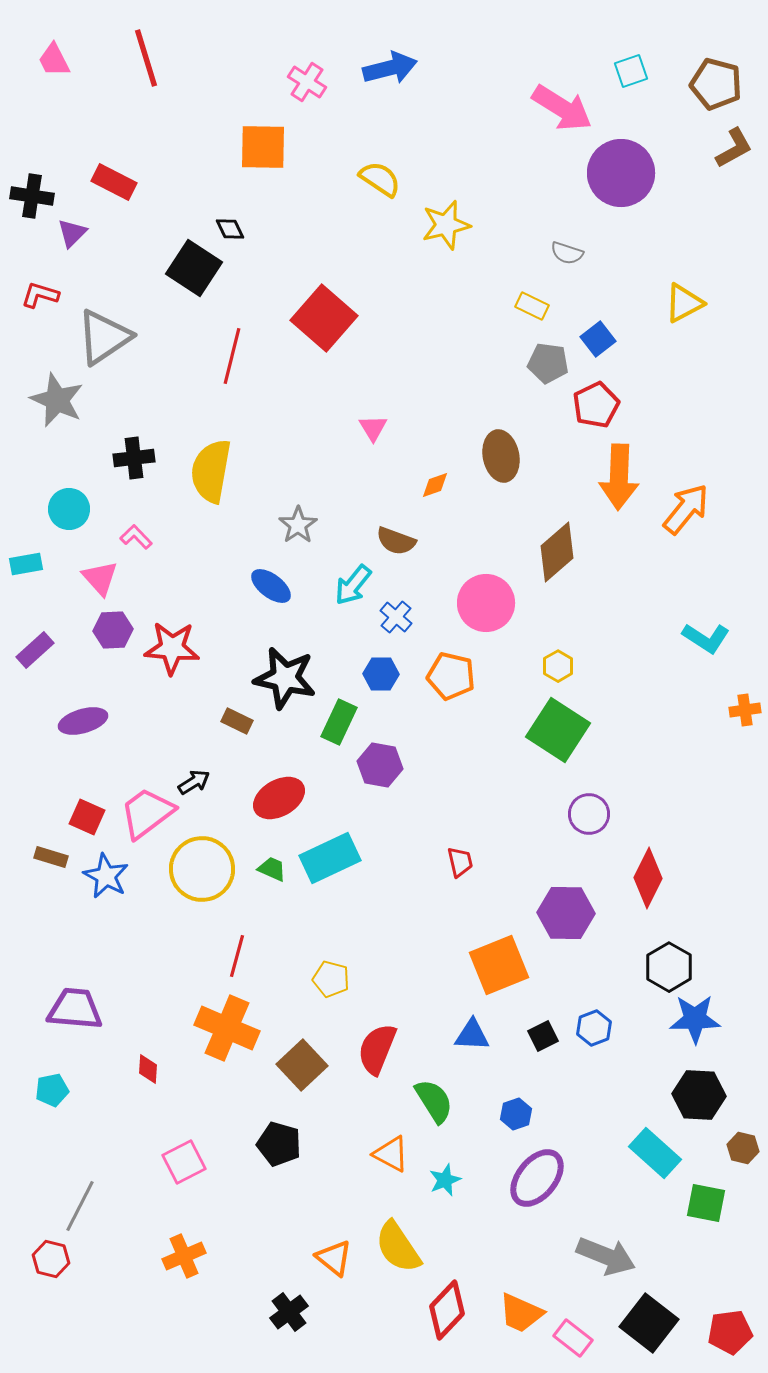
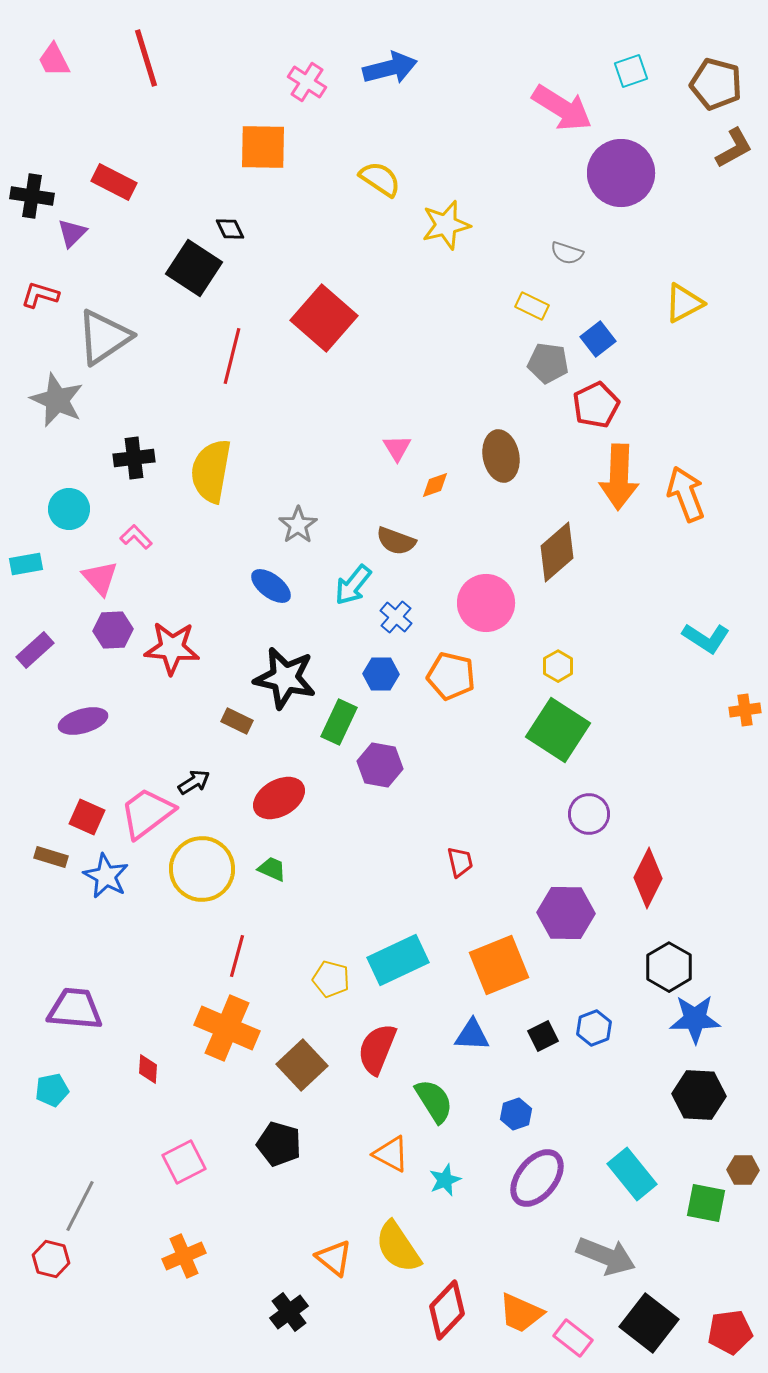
pink triangle at (373, 428): moved 24 px right, 20 px down
orange arrow at (686, 509): moved 15 px up; rotated 60 degrees counterclockwise
cyan rectangle at (330, 858): moved 68 px right, 102 px down
brown hexagon at (743, 1148): moved 22 px down; rotated 12 degrees counterclockwise
cyan rectangle at (655, 1153): moved 23 px left, 21 px down; rotated 9 degrees clockwise
